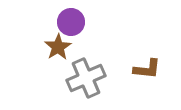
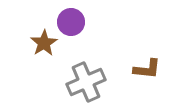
brown star: moved 14 px left, 4 px up
gray cross: moved 4 px down
